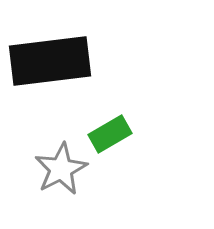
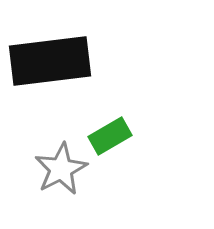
green rectangle: moved 2 px down
